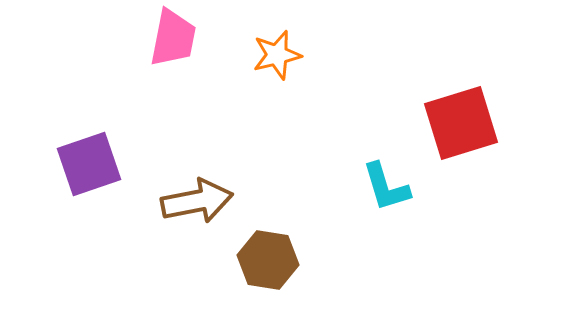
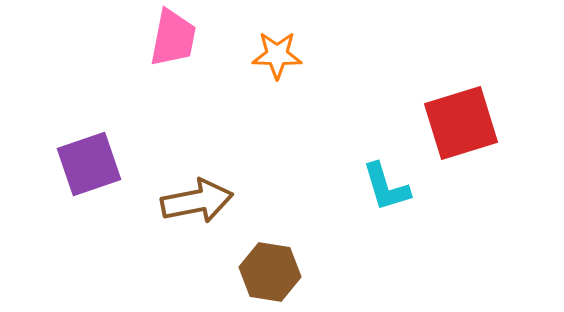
orange star: rotated 15 degrees clockwise
brown hexagon: moved 2 px right, 12 px down
